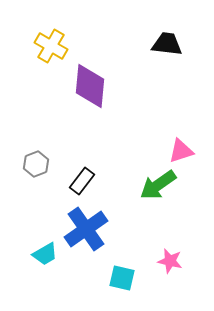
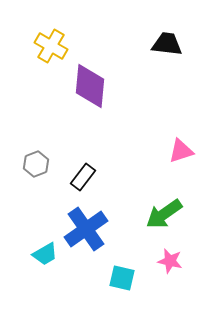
black rectangle: moved 1 px right, 4 px up
green arrow: moved 6 px right, 29 px down
